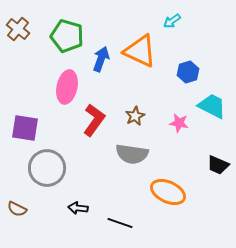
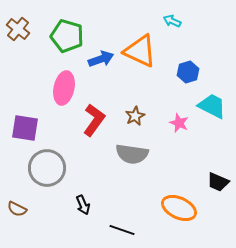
cyan arrow: rotated 60 degrees clockwise
blue arrow: rotated 50 degrees clockwise
pink ellipse: moved 3 px left, 1 px down
pink star: rotated 12 degrees clockwise
black trapezoid: moved 17 px down
orange ellipse: moved 11 px right, 16 px down
black arrow: moved 5 px right, 3 px up; rotated 120 degrees counterclockwise
black line: moved 2 px right, 7 px down
